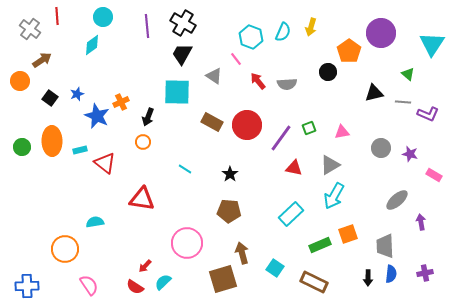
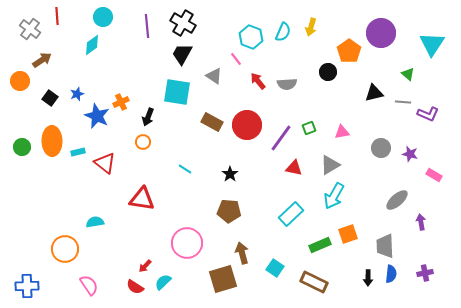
cyan square at (177, 92): rotated 8 degrees clockwise
cyan rectangle at (80, 150): moved 2 px left, 2 px down
